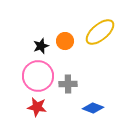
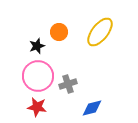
yellow ellipse: rotated 12 degrees counterclockwise
orange circle: moved 6 px left, 9 px up
black star: moved 4 px left
gray cross: rotated 18 degrees counterclockwise
blue diamond: moved 1 px left; rotated 35 degrees counterclockwise
